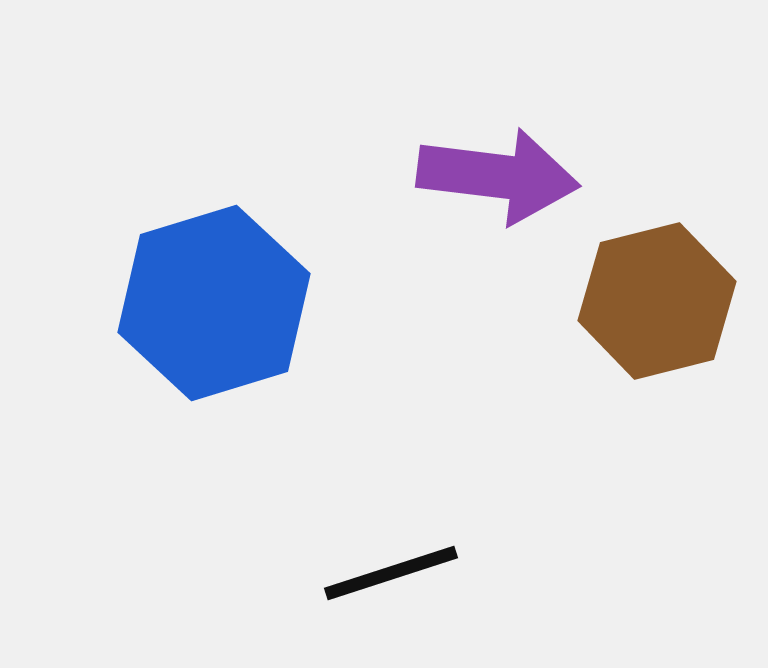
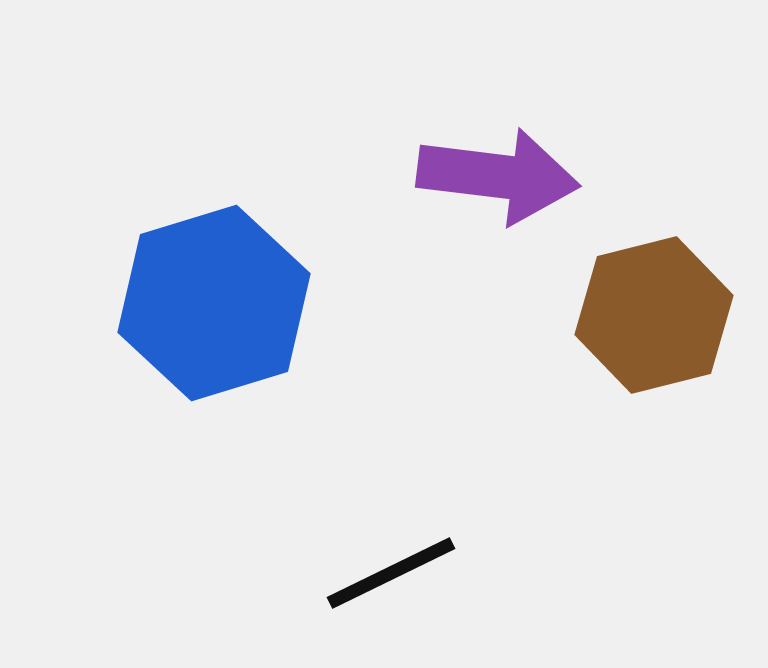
brown hexagon: moved 3 px left, 14 px down
black line: rotated 8 degrees counterclockwise
